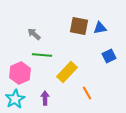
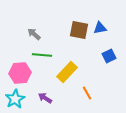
brown square: moved 4 px down
pink hexagon: rotated 20 degrees clockwise
purple arrow: rotated 56 degrees counterclockwise
